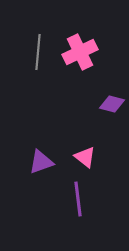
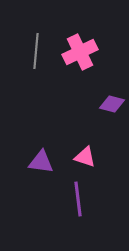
gray line: moved 2 px left, 1 px up
pink triangle: rotated 20 degrees counterclockwise
purple triangle: rotated 28 degrees clockwise
